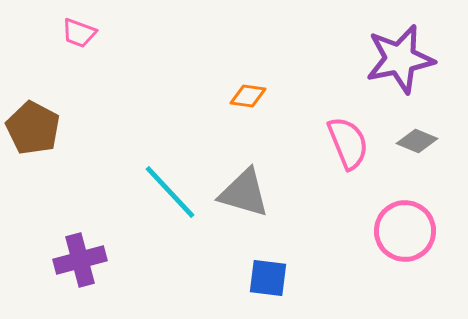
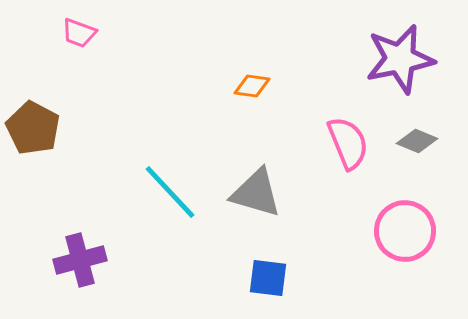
orange diamond: moved 4 px right, 10 px up
gray triangle: moved 12 px right
